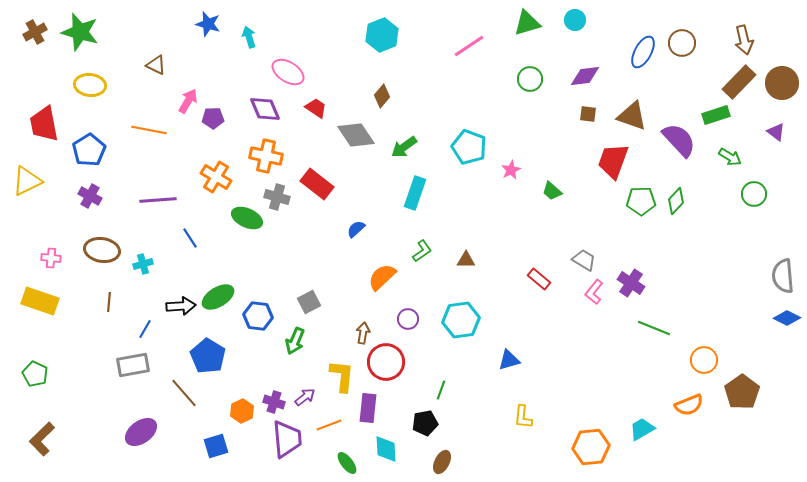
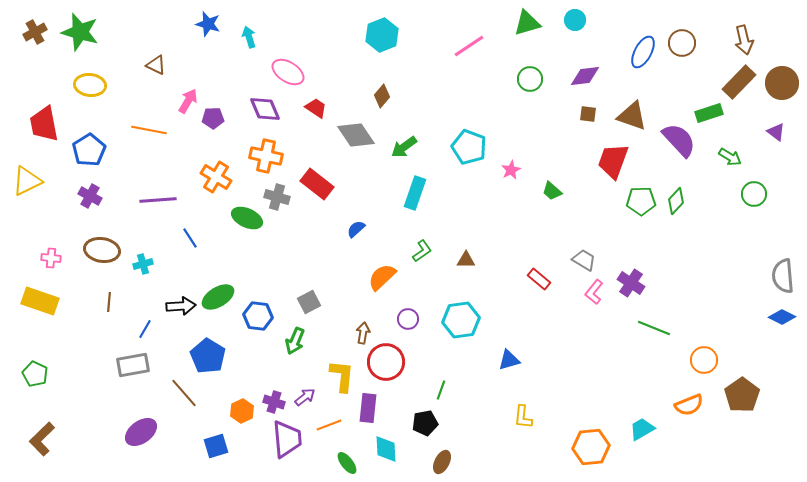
green rectangle at (716, 115): moved 7 px left, 2 px up
blue diamond at (787, 318): moved 5 px left, 1 px up
brown pentagon at (742, 392): moved 3 px down
